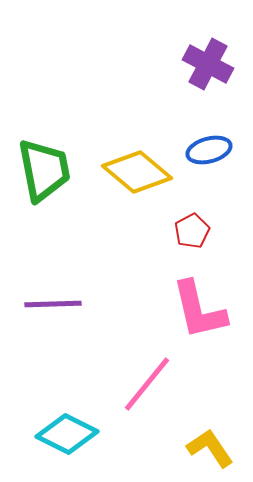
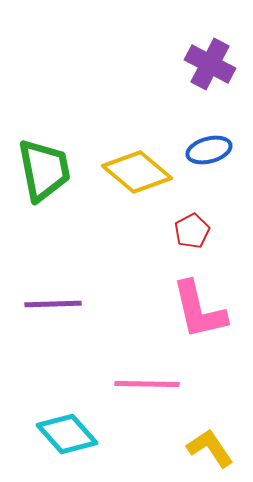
purple cross: moved 2 px right
pink line: rotated 52 degrees clockwise
cyan diamond: rotated 22 degrees clockwise
